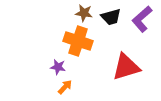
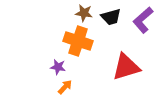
purple L-shape: moved 1 px right, 1 px down
